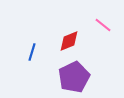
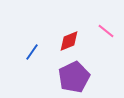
pink line: moved 3 px right, 6 px down
blue line: rotated 18 degrees clockwise
